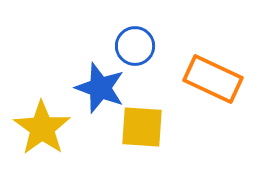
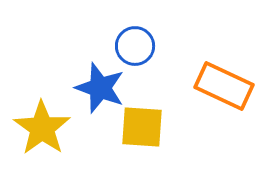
orange rectangle: moved 11 px right, 7 px down
